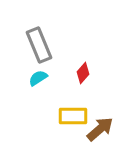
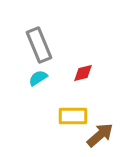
red diamond: rotated 35 degrees clockwise
brown arrow: moved 6 px down
